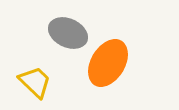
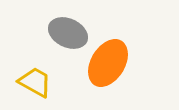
yellow trapezoid: rotated 15 degrees counterclockwise
